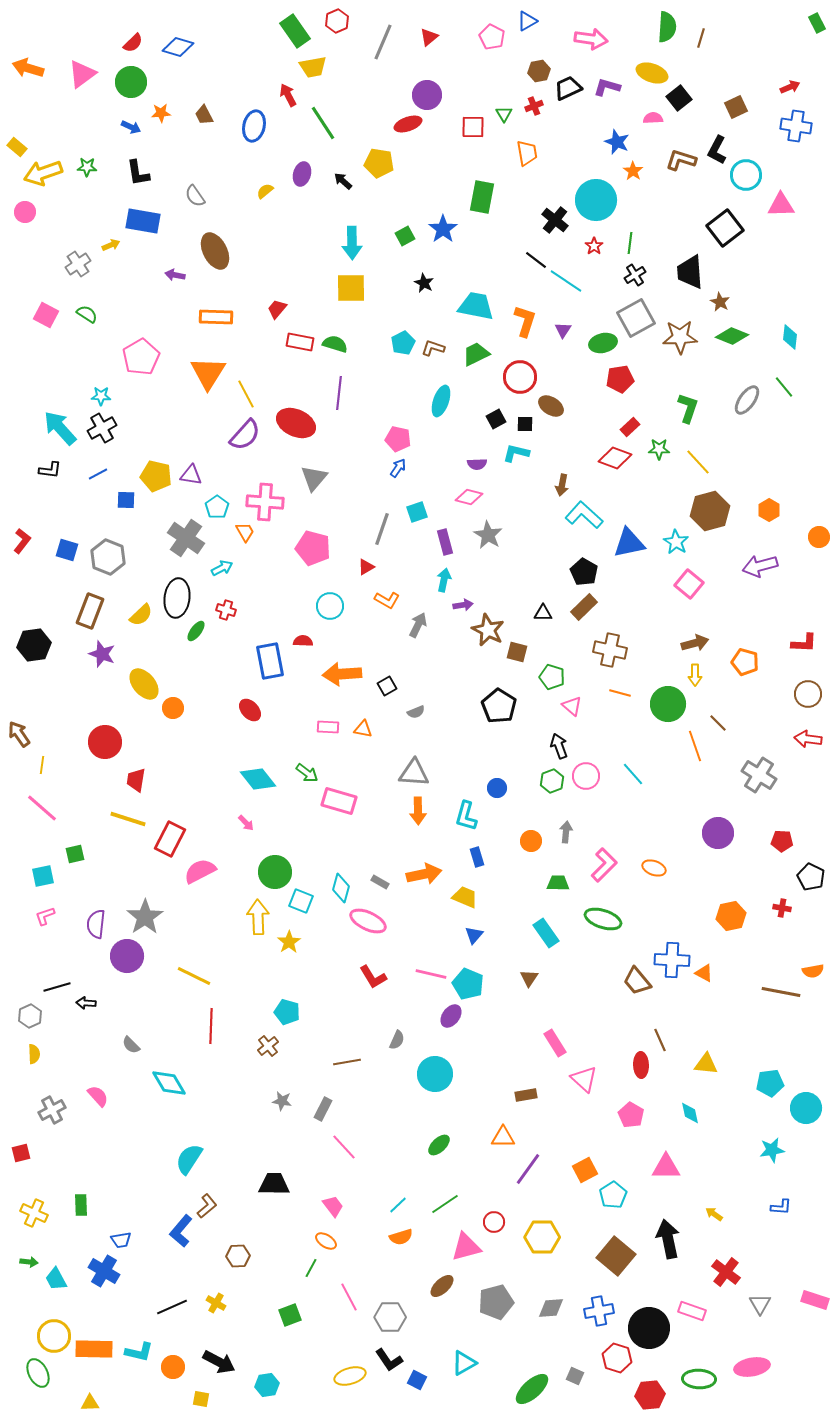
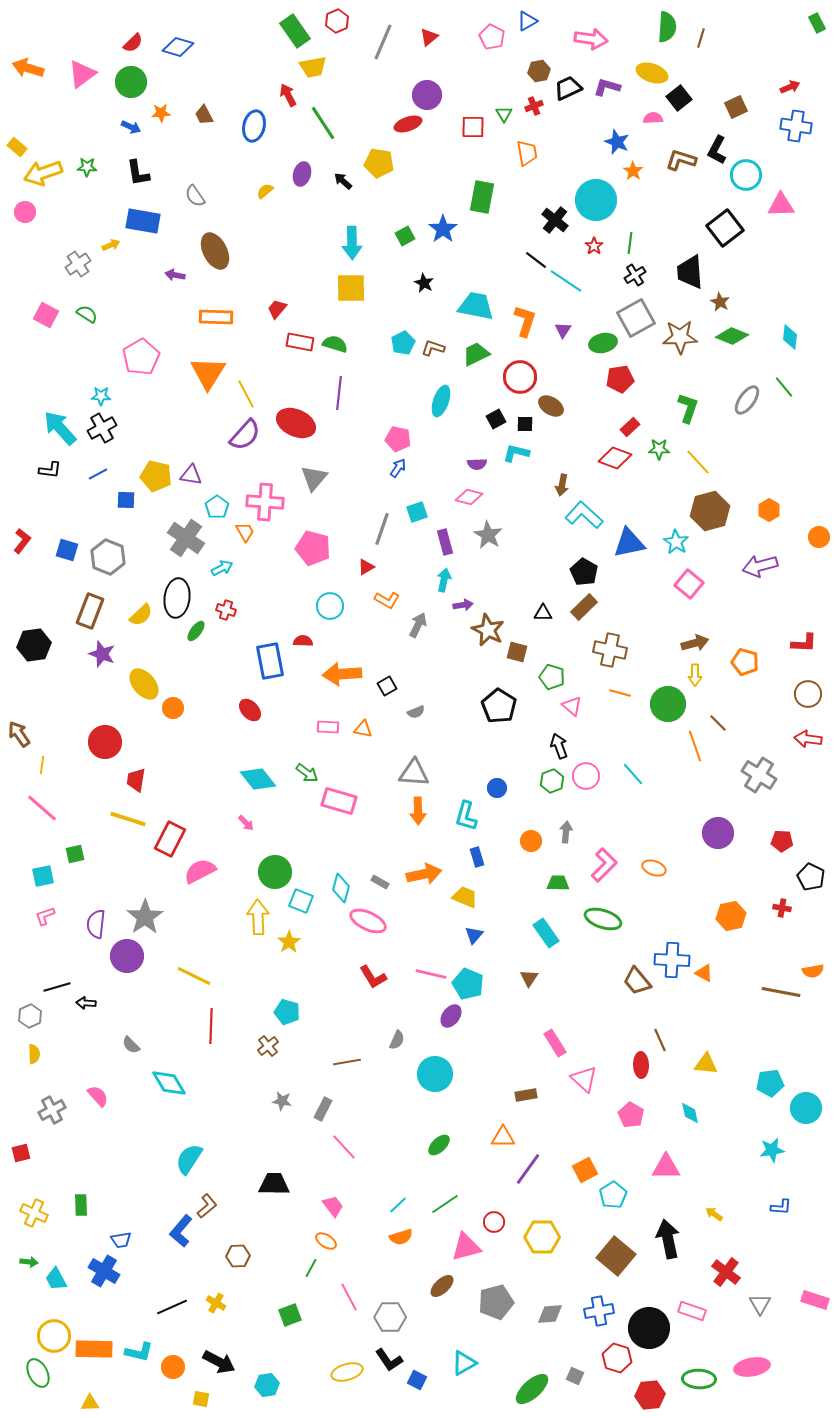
gray diamond at (551, 1308): moved 1 px left, 6 px down
yellow ellipse at (350, 1376): moved 3 px left, 4 px up
